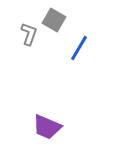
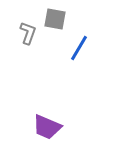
gray square: moved 1 px right, 1 px up; rotated 20 degrees counterclockwise
gray L-shape: moved 1 px left, 1 px up
